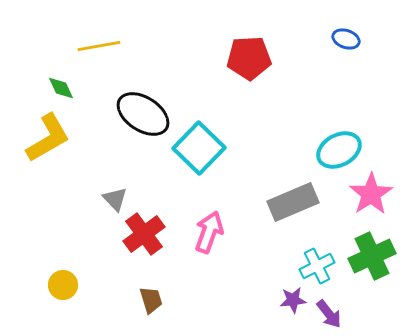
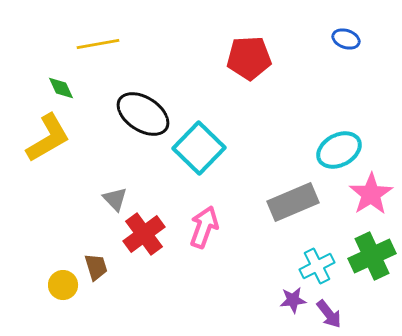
yellow line: moved 1 px left, 2 px up
pink arrow: moved 5 px left, 5 px up
brown trapezoid: moved 55 px left, 33 px up
